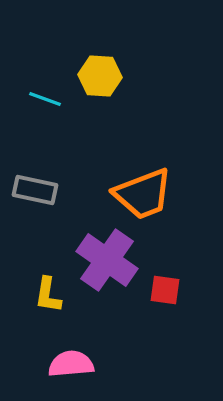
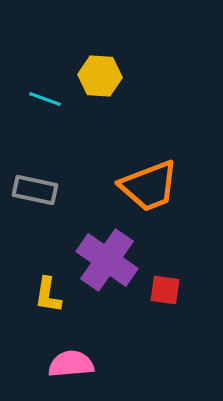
orange trapezoid: moved 6 px right, 8 px up
